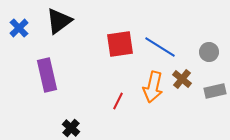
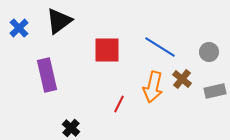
red square: moved 13 px left, 6 px down; rotated 8 degrees clockwise
red line: moved 1 px right, 3 px down
